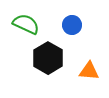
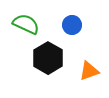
orange triangle: rotated 25 degrees counterclockwise
